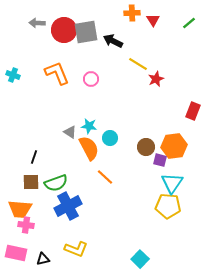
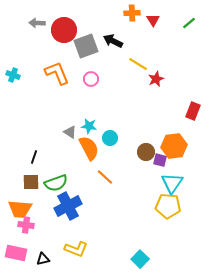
gray square: moved 14 px down; rotated 10 degrees counterclockwise
brown circle: moved 5 px down
